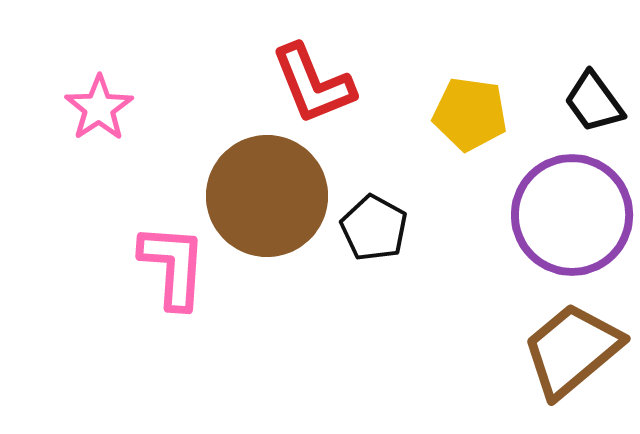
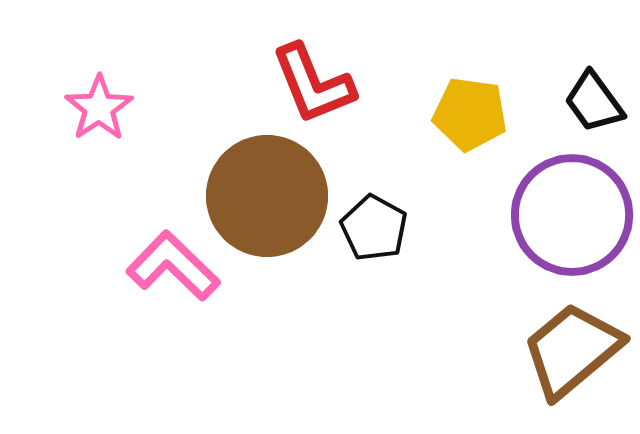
pink L-shape: rotated 50 degrees counterclockwise
